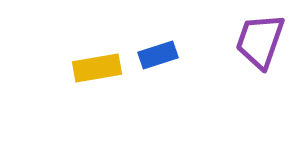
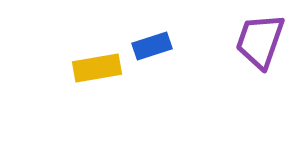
blue rectangle: moved 6 px left, 9 px up
